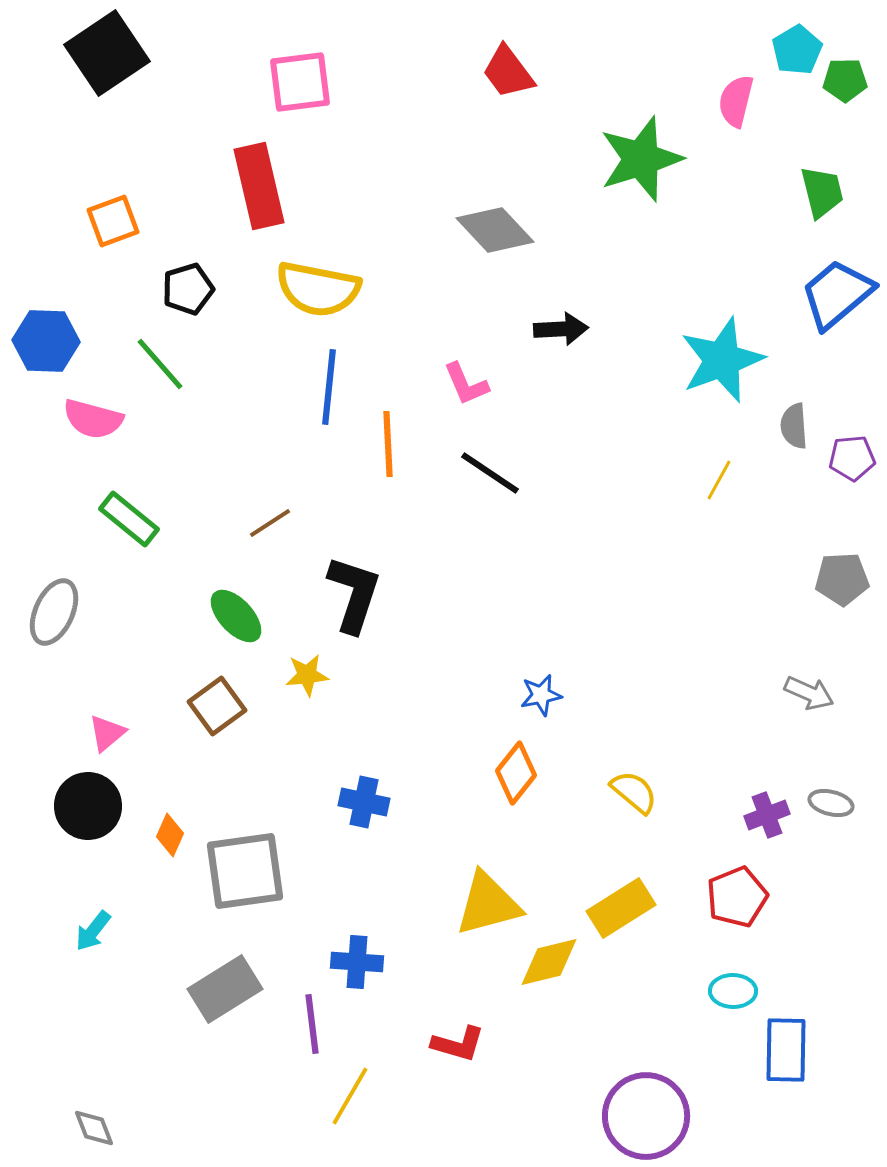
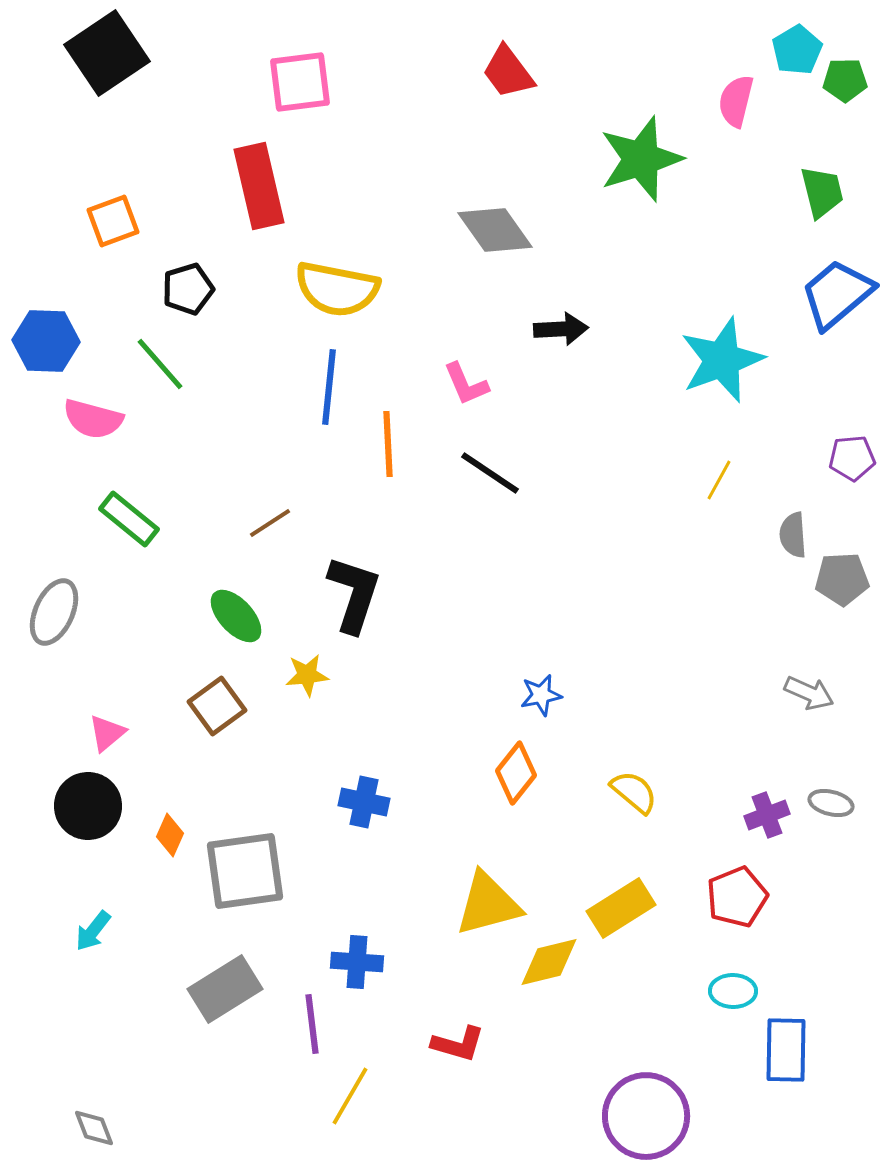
gray diamond at (495, 230): rotated 8 degrees clockwise
yellow semicircle at (318, 289): moved 19 px right
gray semicircle at (794, 426): moved 1 px left, 109 px down
